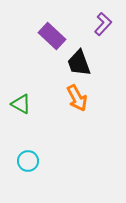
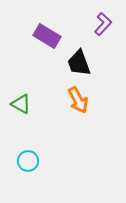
purple rectangle: moved 5 px left; rotated 12 degrees counterclockwise
orange arrow: moved 1 px right, 2 px down
